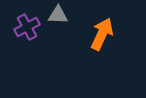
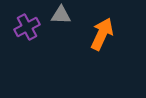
gray triangle: moved 3 px right
